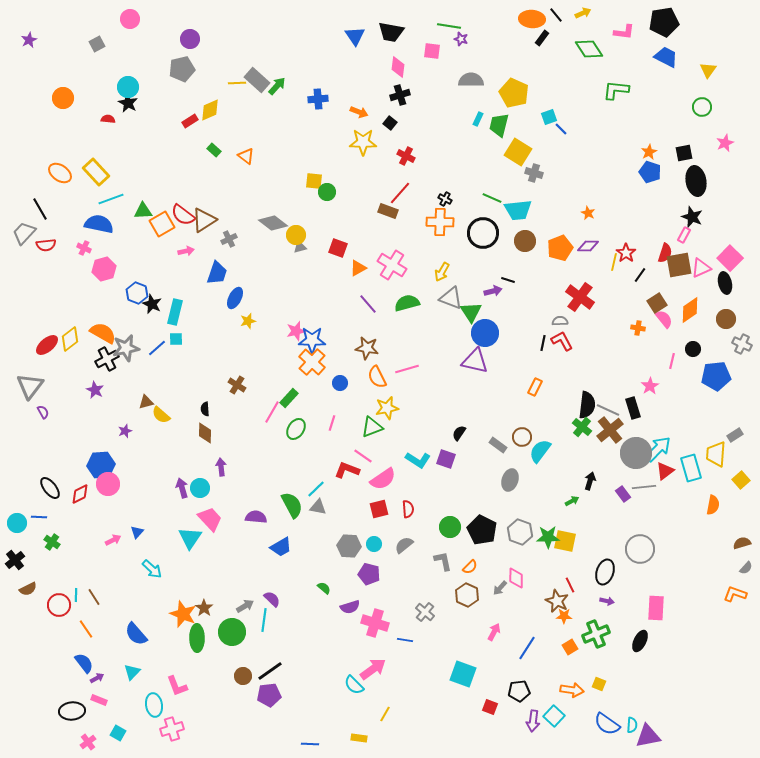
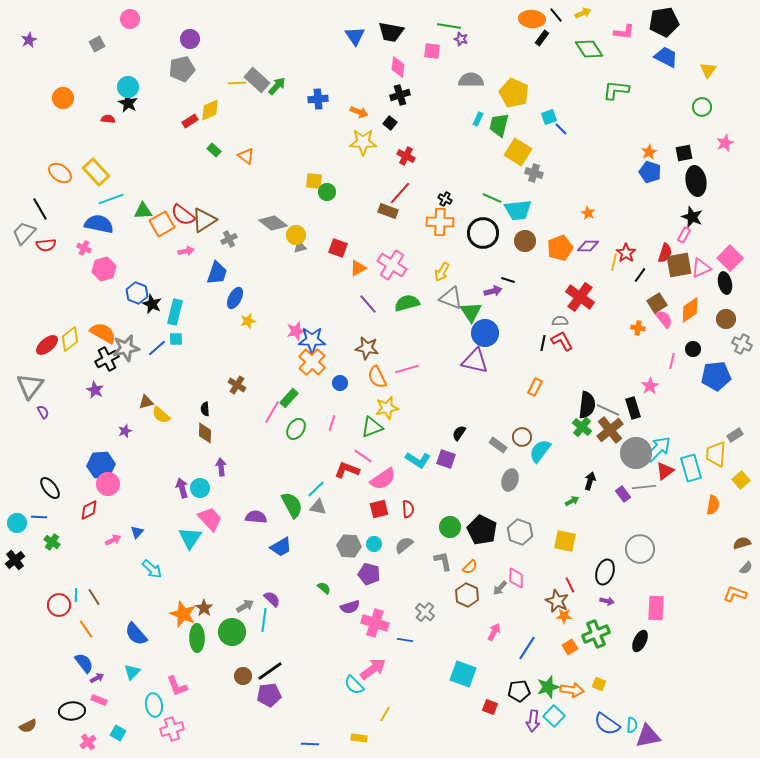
red diamond at (80, 494): moved 9 px right, 16 px down
green star at (548, 537): moved 150 px down; rotated 15 degrees counterclockwise
brown semicircle at (28, 589): moved 137 px down
